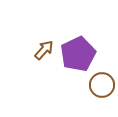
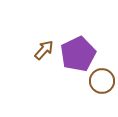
brown circle: moved 4 px up
